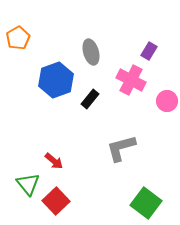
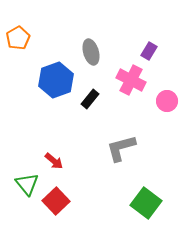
green triangle: moved 1 px left
